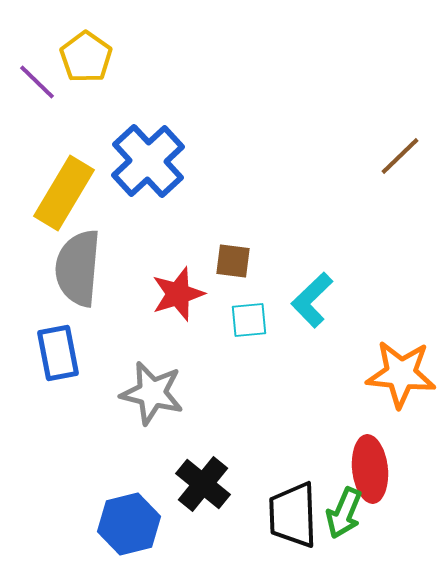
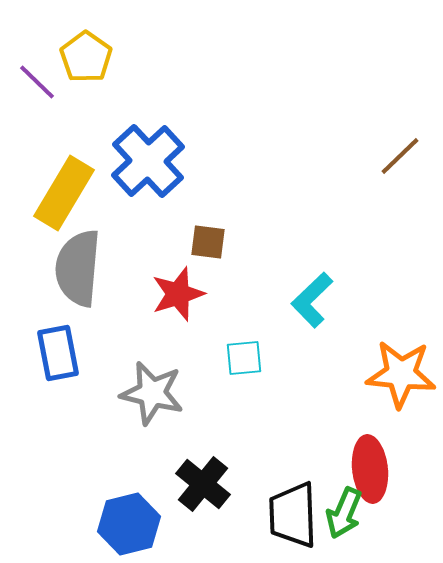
brown square: moved 25 px left, 19 px up
cyan square: moved 5 px left, 38 px down
